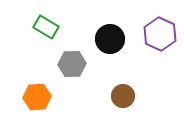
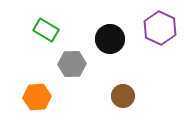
green rectangle: moved 3 px down
purple hexagon: moved 6 px up
